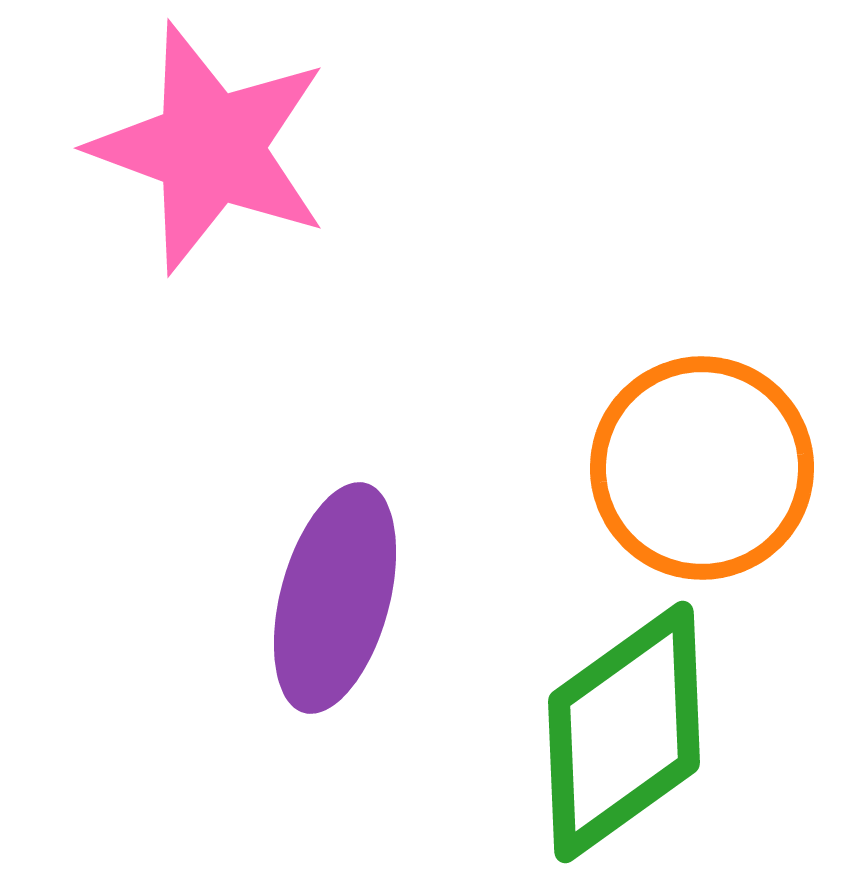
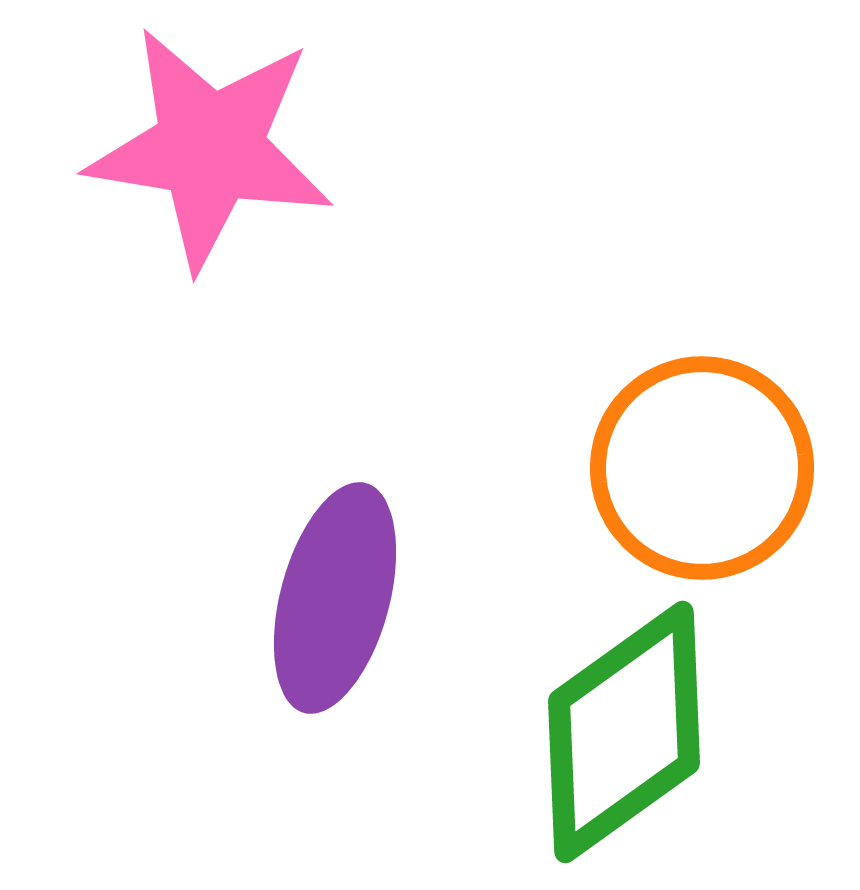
pink star: rotated 11 degrees counterclockwise
